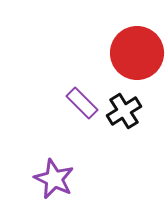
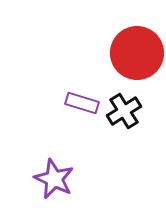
purple rectangle: rotated 28 degrees counterclockwise
